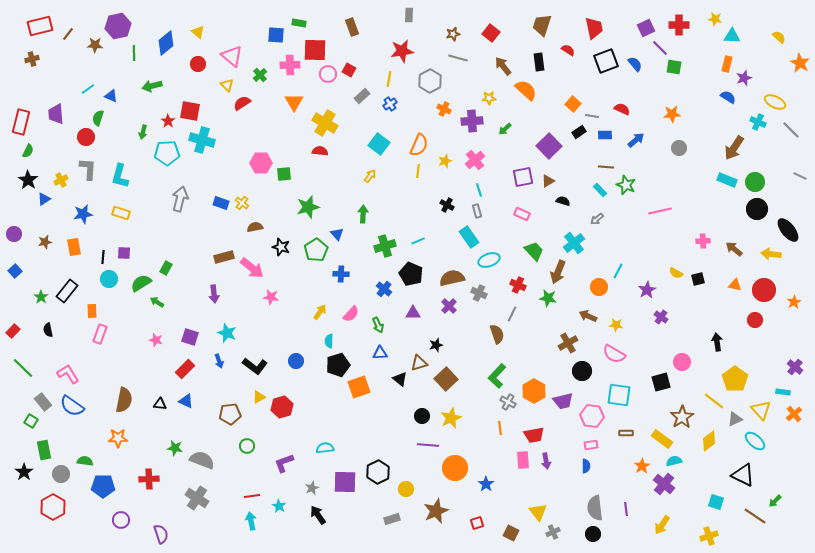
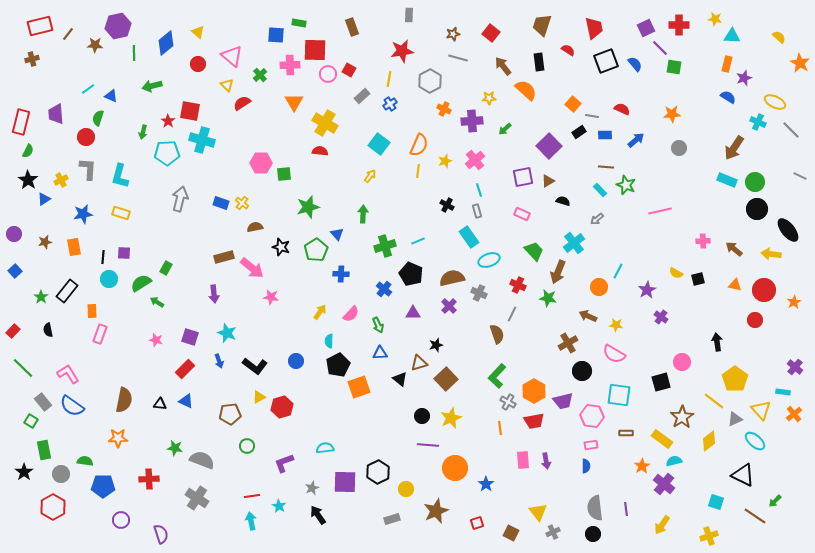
black pentagon at (338, 365): rotated 10 degrees counterclockwise
red trapezoid at (534, 435): moved 14 px up
